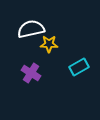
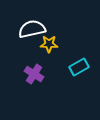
white semicircle: moved 1 px right
purple cross: moved 3 px right, 1 px down
